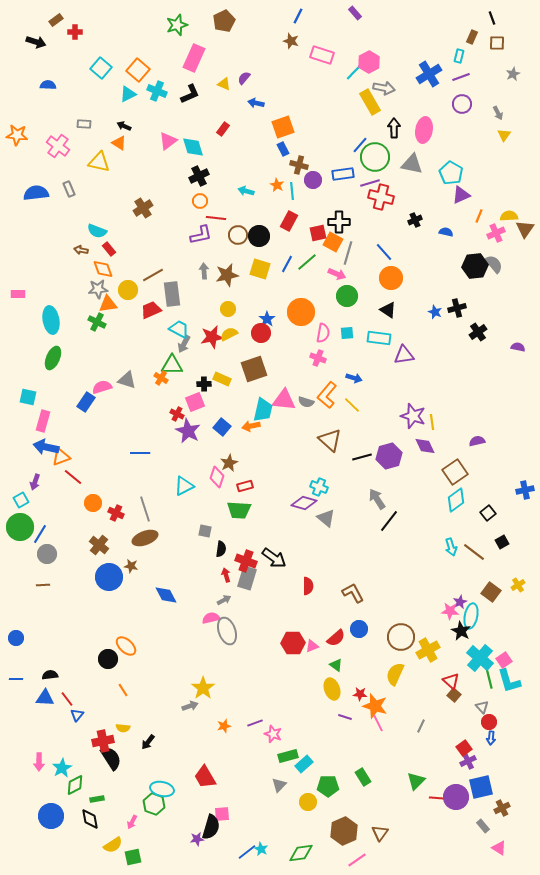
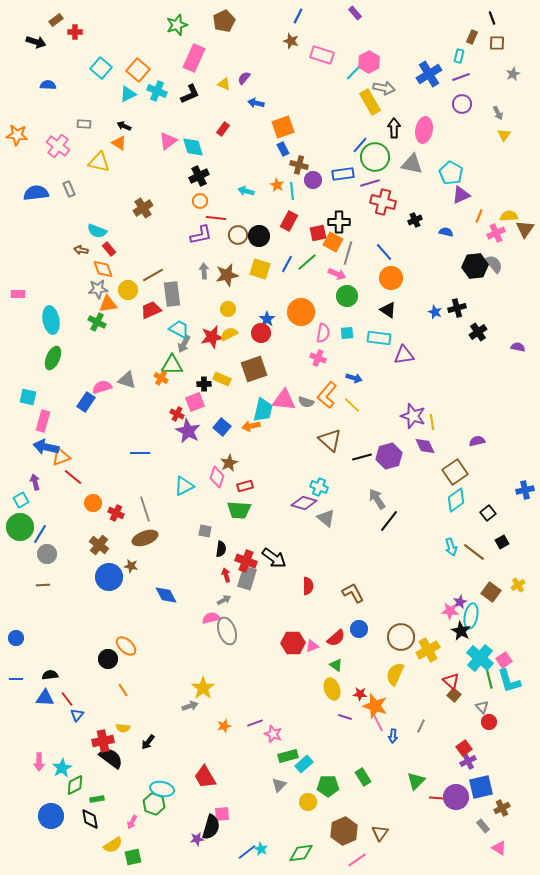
red cross at (381, 197): moved 2 px right, 5 px down
purple arrow at (35, 482): rotated 147 degrees clockwise
blue arrow at (491, 738): moved 98 px left, 2 px up
black semicircle at (111, 758): rotated 20 degrees counterclockwise
